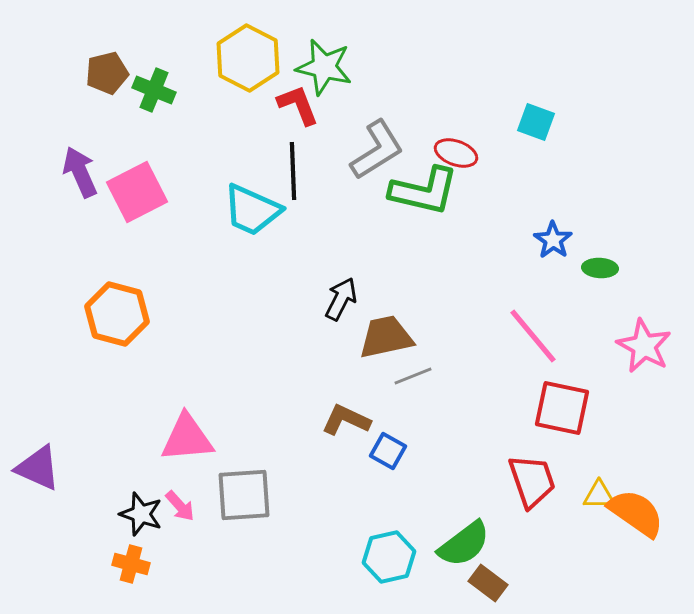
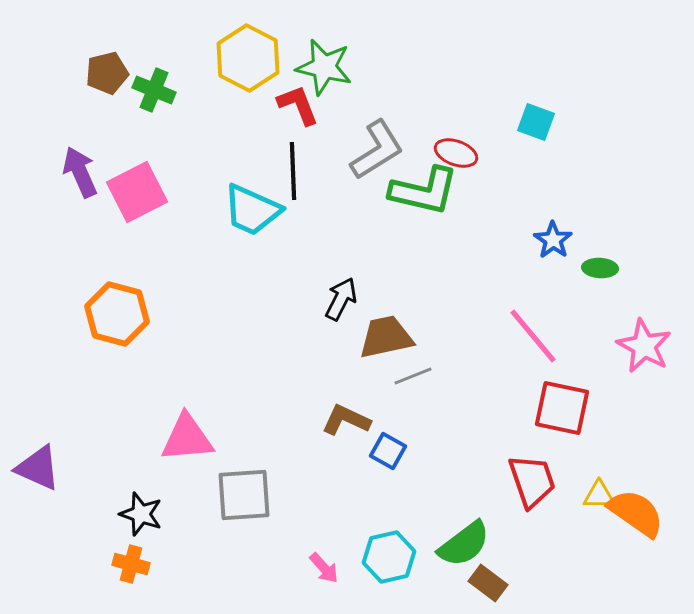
pink arrow: moved 144 px right, 62 px down
